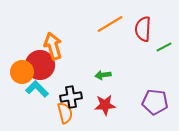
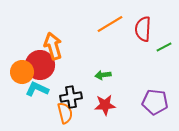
cyan L-shape: rotated 20 degrees counterclockwise
